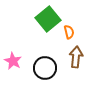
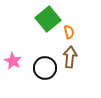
brown arrow: moved 6 px left
